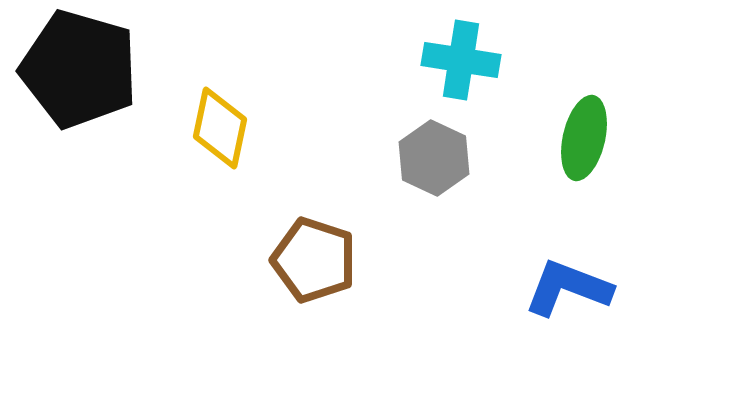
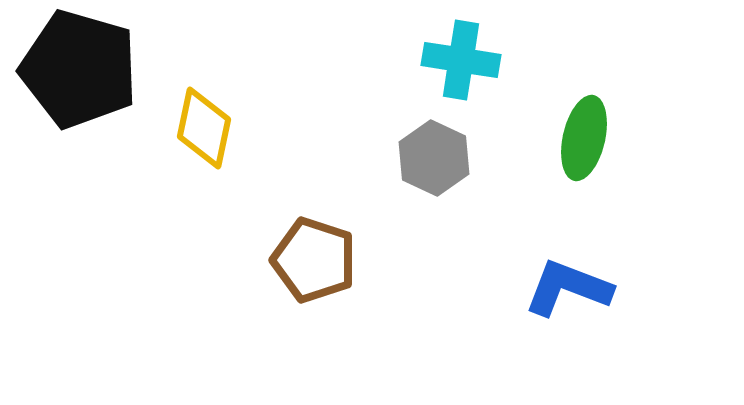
yellow diamond: moved 16 px left
